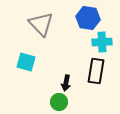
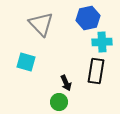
blue hexagon: rotated 20 degrees counterclockwise
black arrow: rotated 35 degrees counterclockwise
